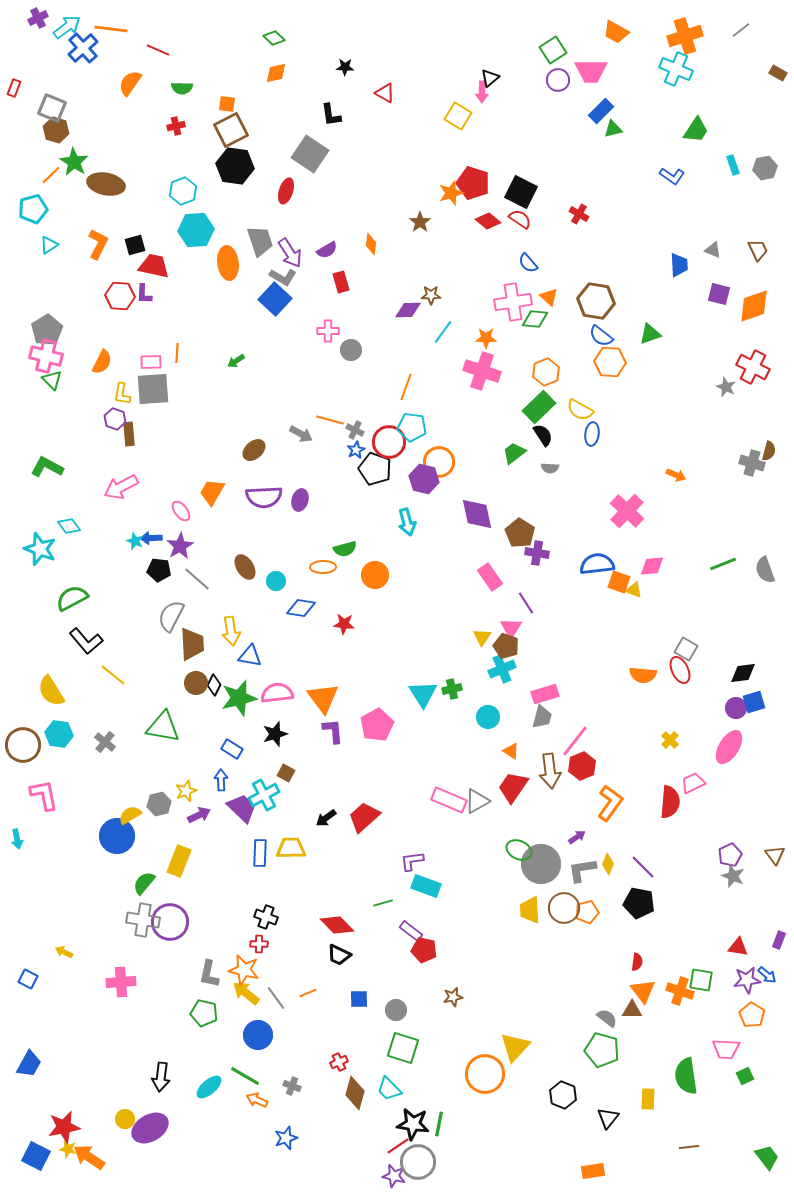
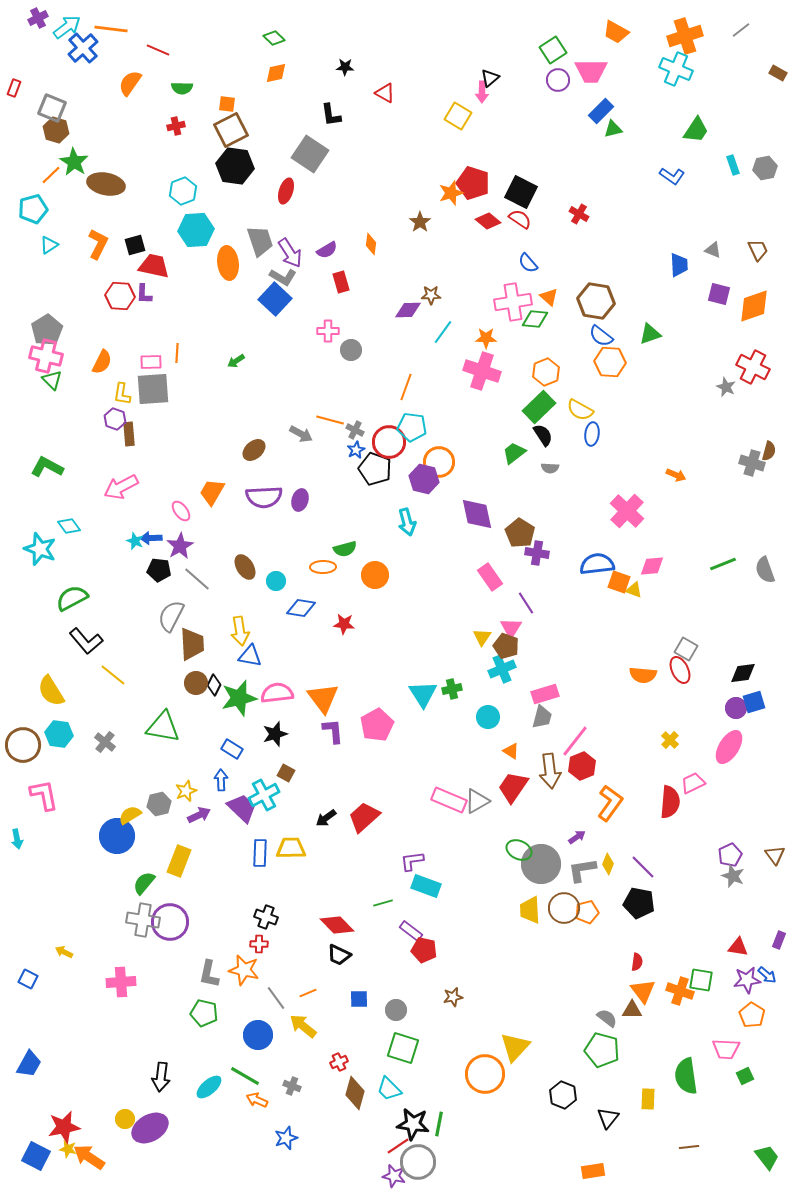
yellow arrow at (231, 631): moved 9 px right
yellow arrow at (246, 993): moved 57 px right, 33 px down
